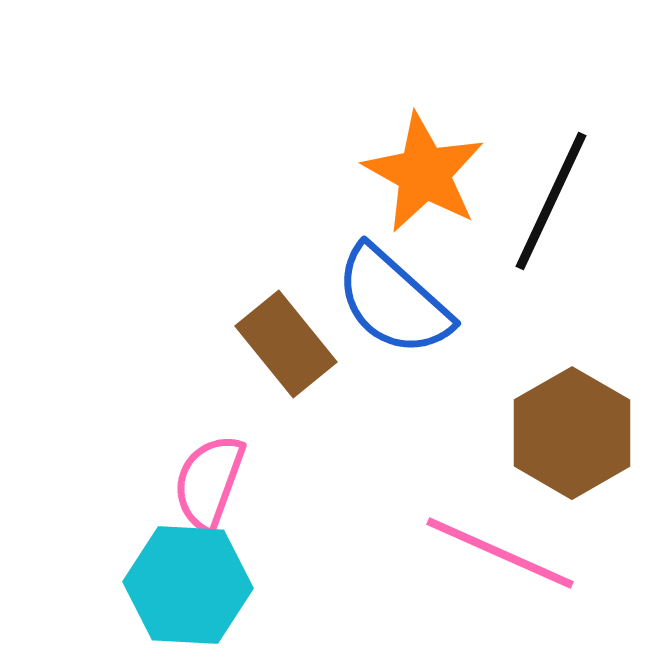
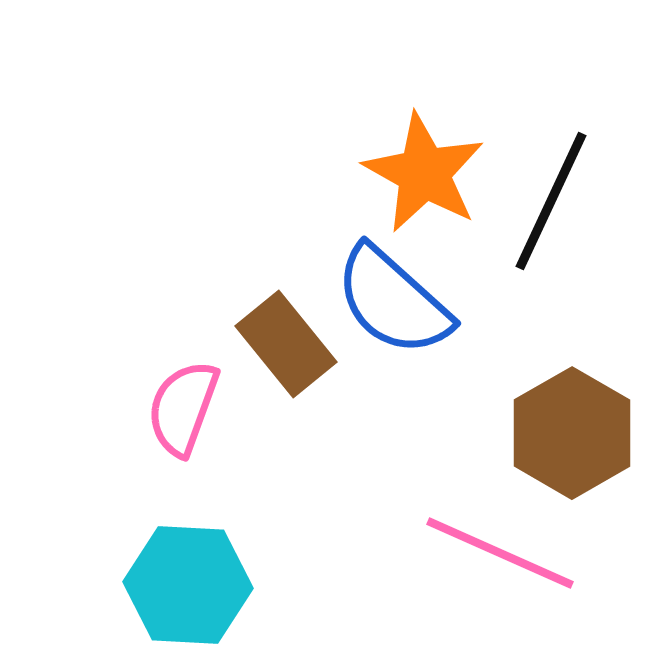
pink semicircle: moved 26 px left, 74 px up
